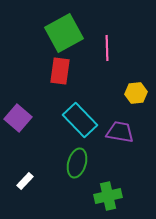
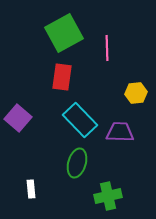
red rectangle: moved 2 px right, 6 px down
purple trapezoid: rotated 8 degrees counterclockwise
white rectangle: moved 6 px right, 8 px down; rotated 48 degrees counterclockwise
